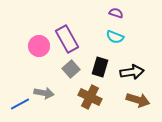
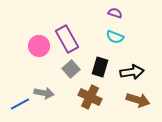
purple semicircle: moved 1 px left
